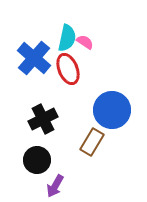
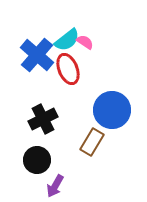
cyan semicircle: moved 2 px down; rotated 40 degrees clockwise
blue cross: moved 3 px right, 3 px up
